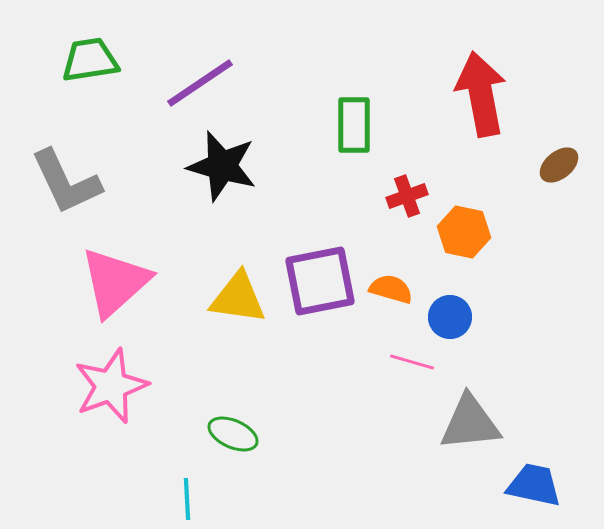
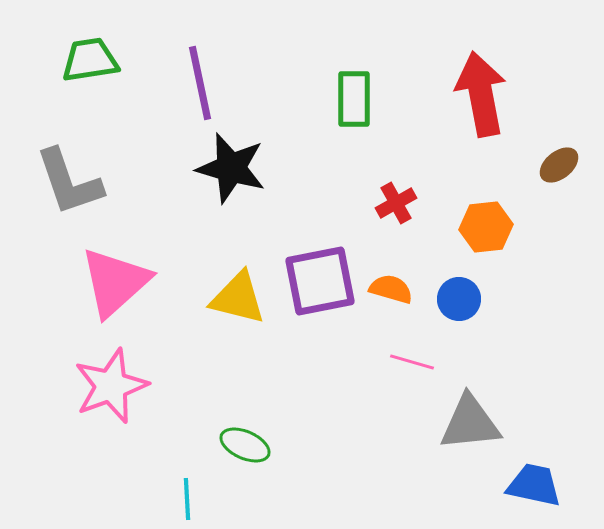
purple line: rotated 68 degrees counterclockwise
green rectangle: moved 26 px up
black star: moved 9 px right, 2 px down
gray L-shape: moved 3 px right; rotated 6 degrees clockwise
red cross: moved 11 px left, 7 px down; rotated 9 degrees counterclockwise
orange hexagon: moved 22 px right, 5 px up; rotated 18 degrees counterclockwise
yellow triangle: rotated 6 degrees clockwise
blue circle: moved 9 px right, 18 px up
green ellipse: moved 12 px right, 11 px down
